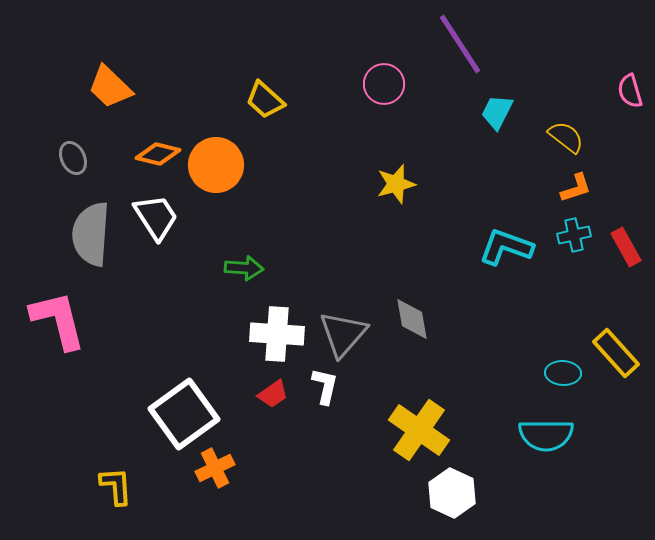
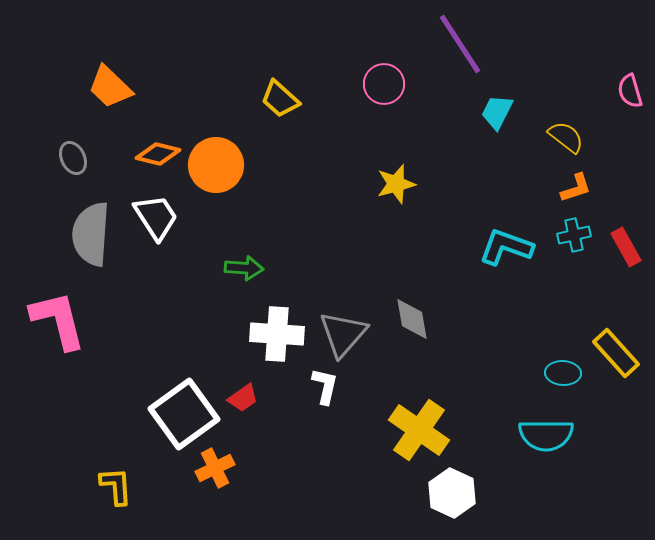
yellow trapezoid: moved 15 px right, 1 px up
red trapezoid: moved 30 px left, 4 px down
